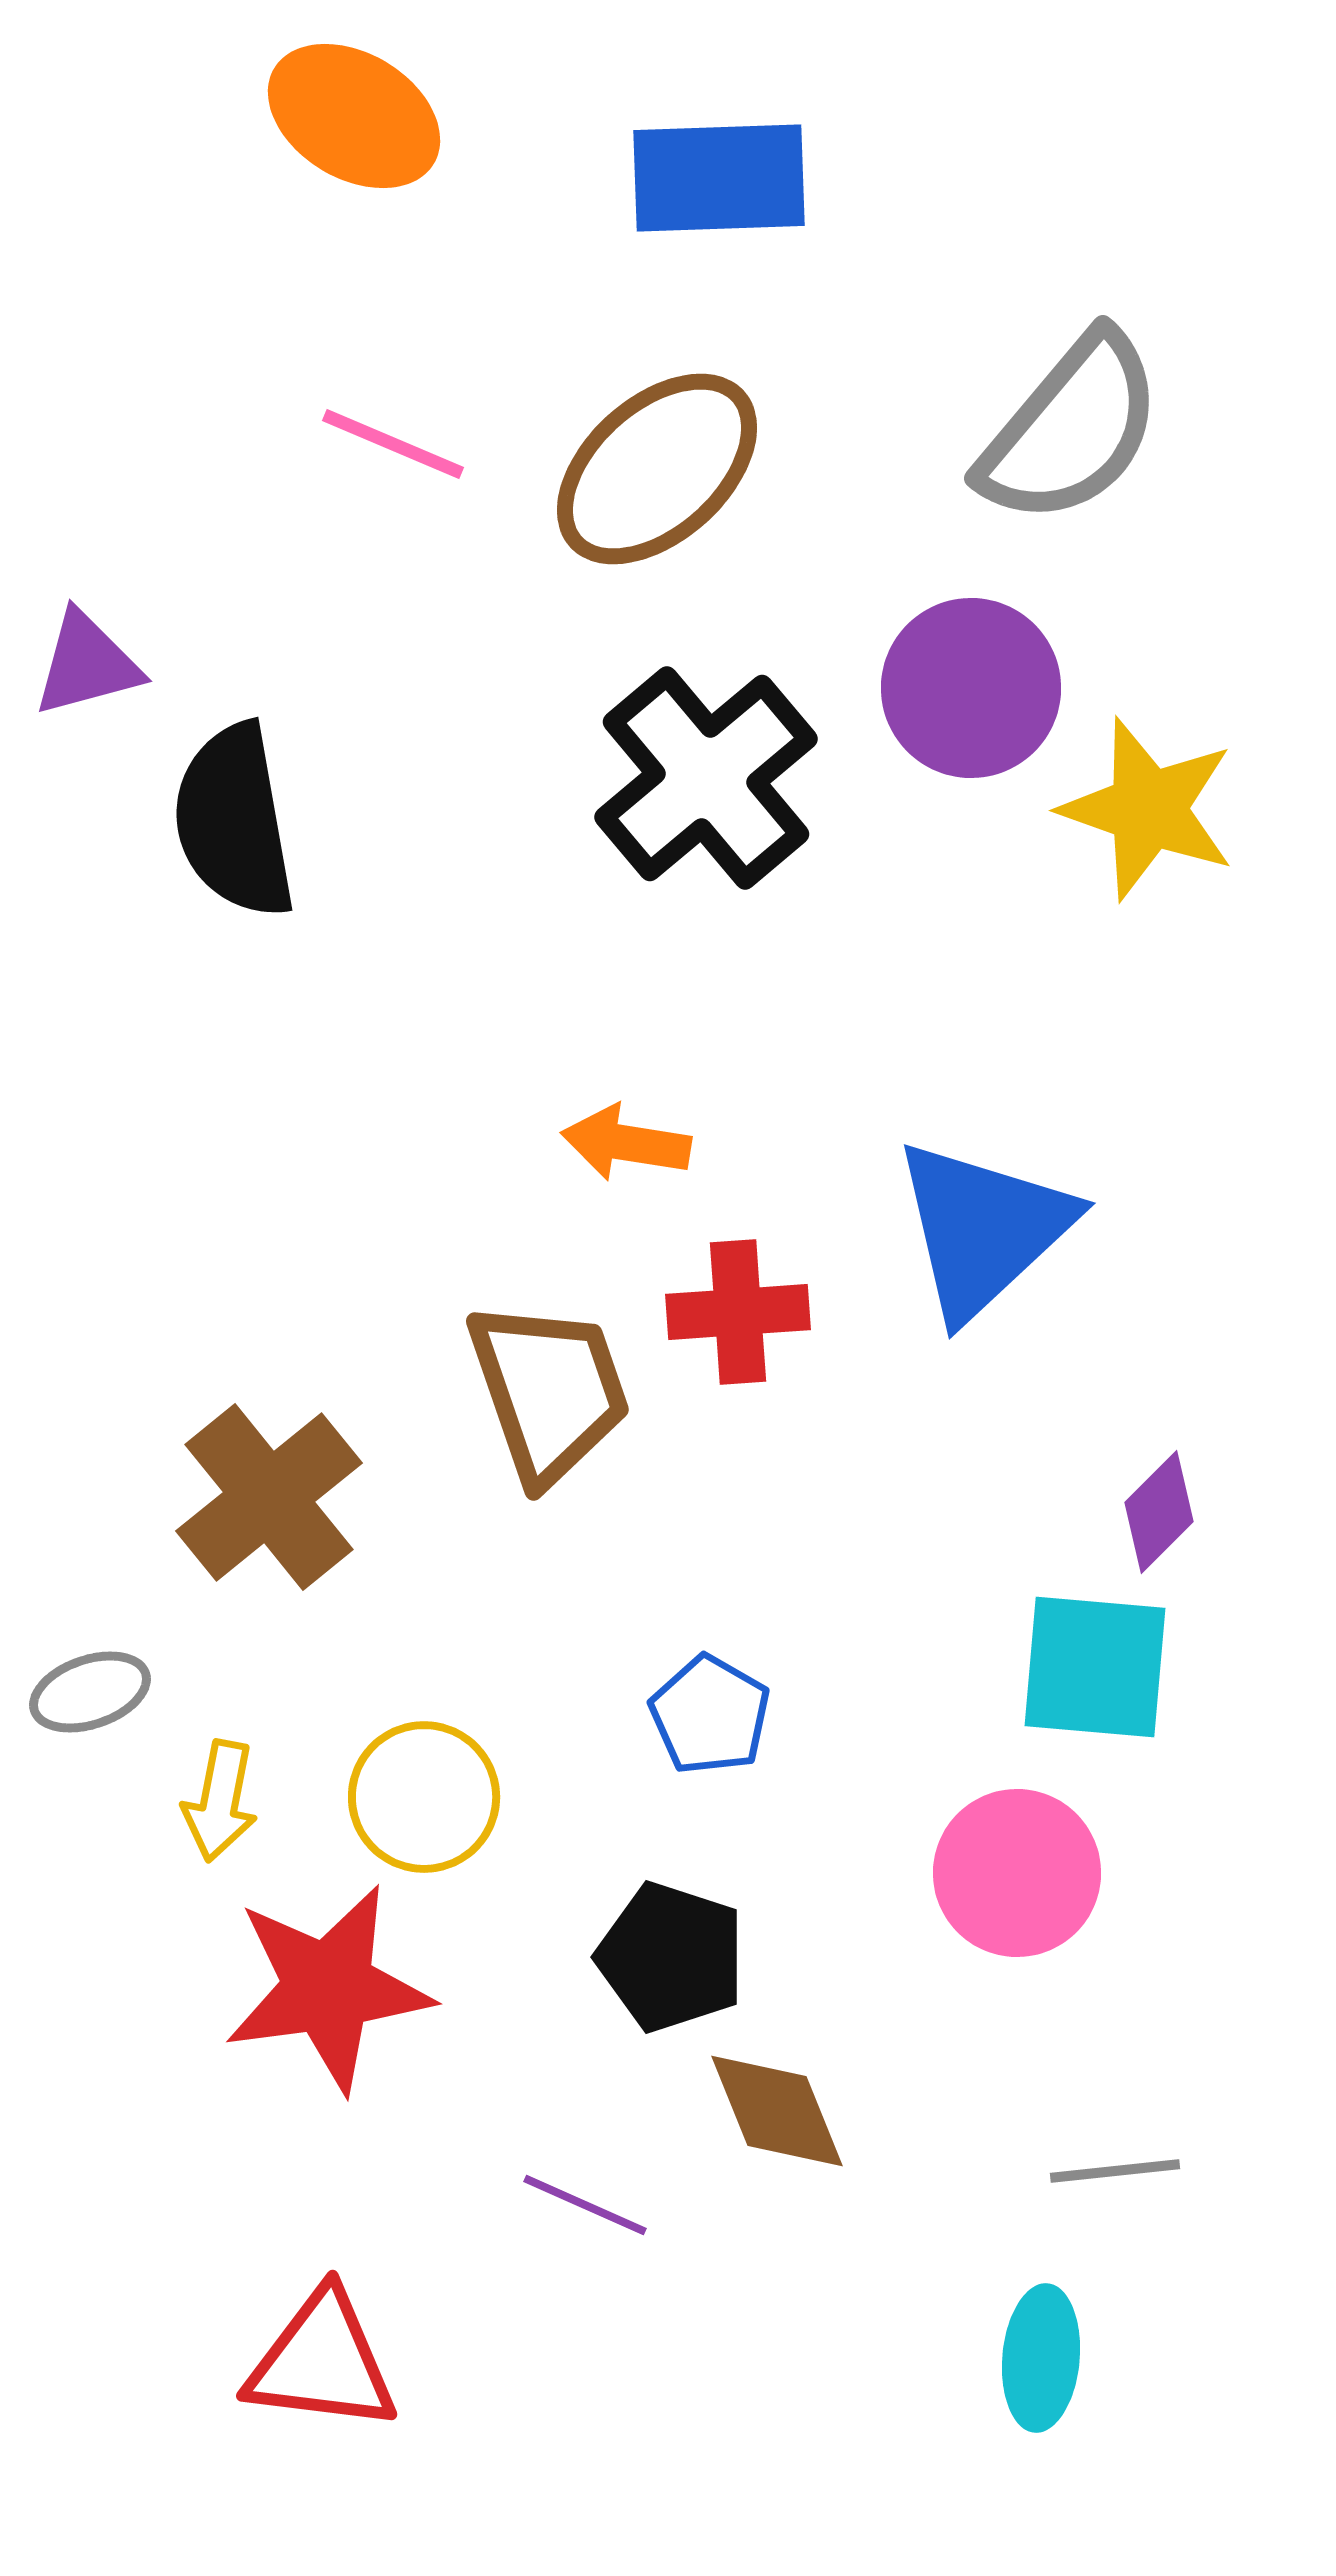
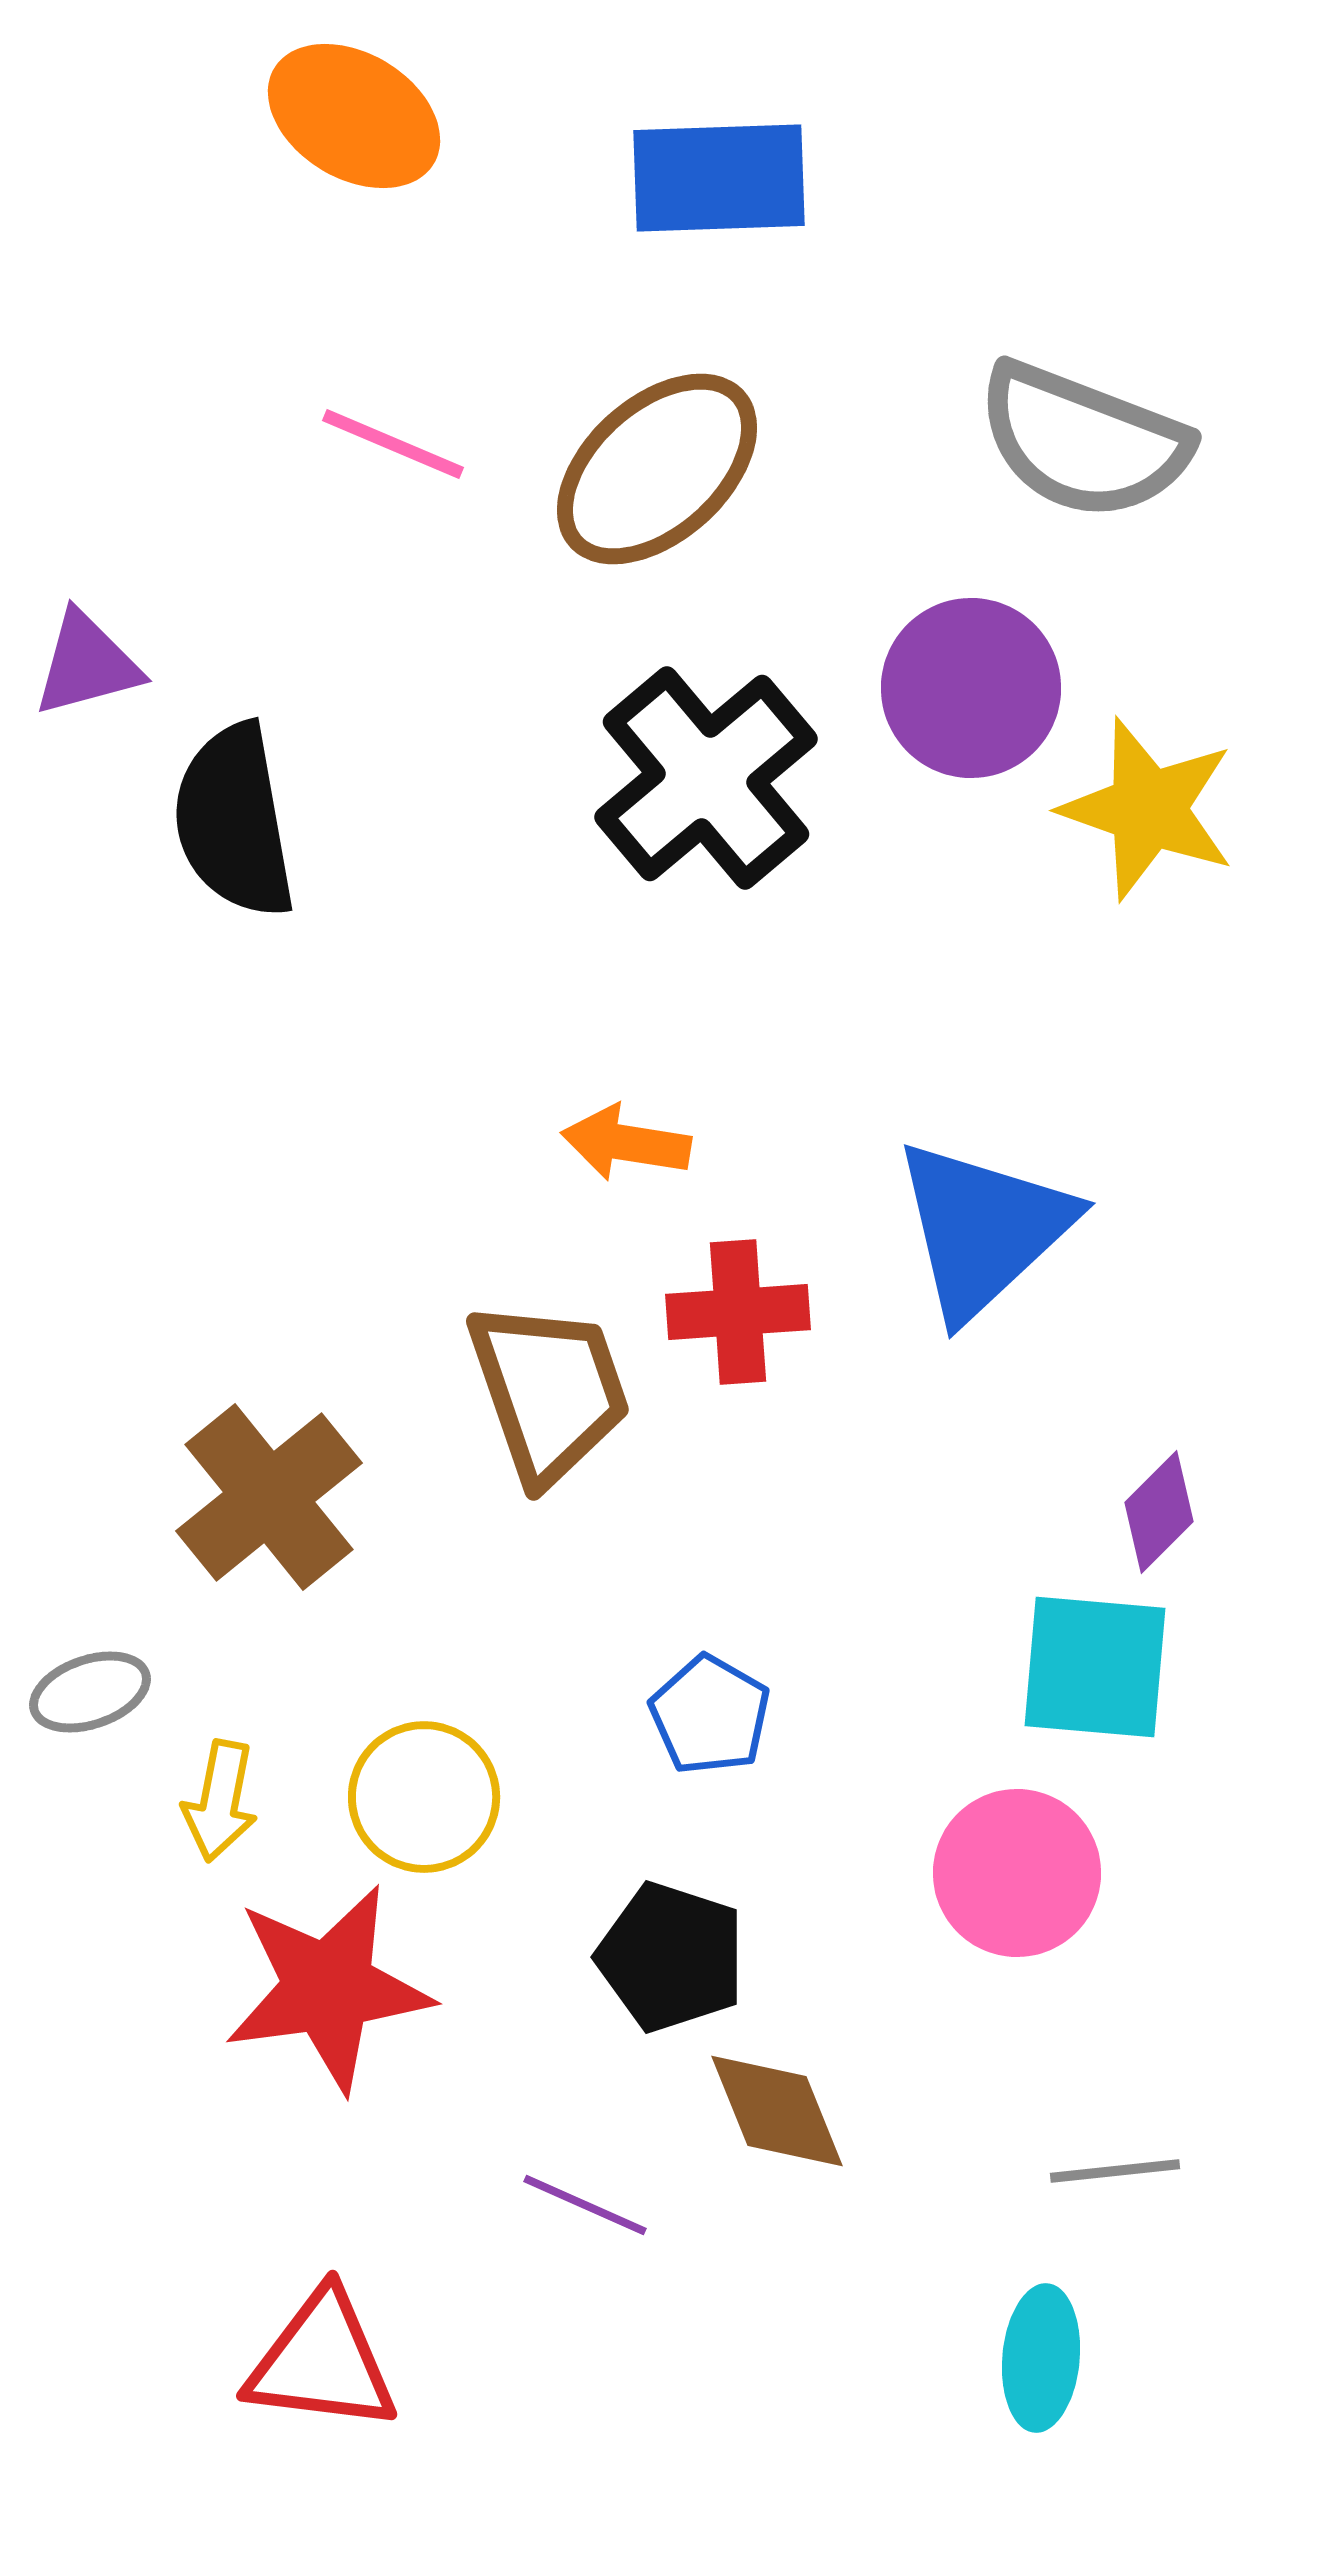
gray semicircle: moved 12 px right, 12 px down; rotated 71 degrees clockwise
